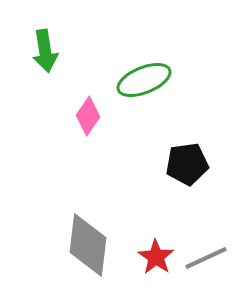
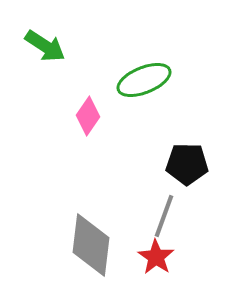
green arrow: moved 5 px up; rotated 48 degrees counterclockwise
black pentagon: rotated 9 degrees clockwise
gray diamond: moved 3 px right
gray line: moved 42 px left, 42 px up; rotated 45 degrees counterclockwise
